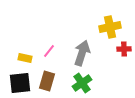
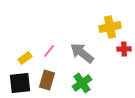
gray arrow: rotated 70 degrees counterclockwise
yellow rectangle: rotated 48 degrees counterclockwise
brown rectangle: moved 1 px up
